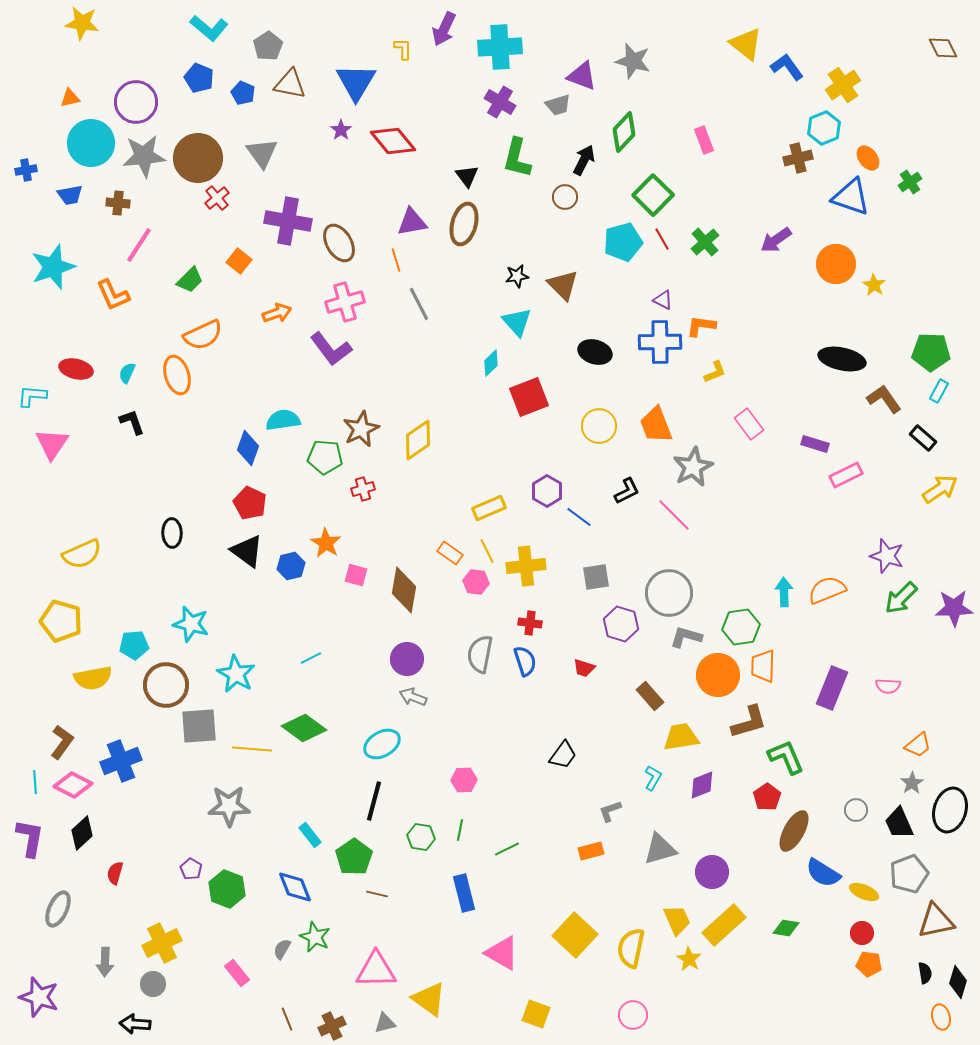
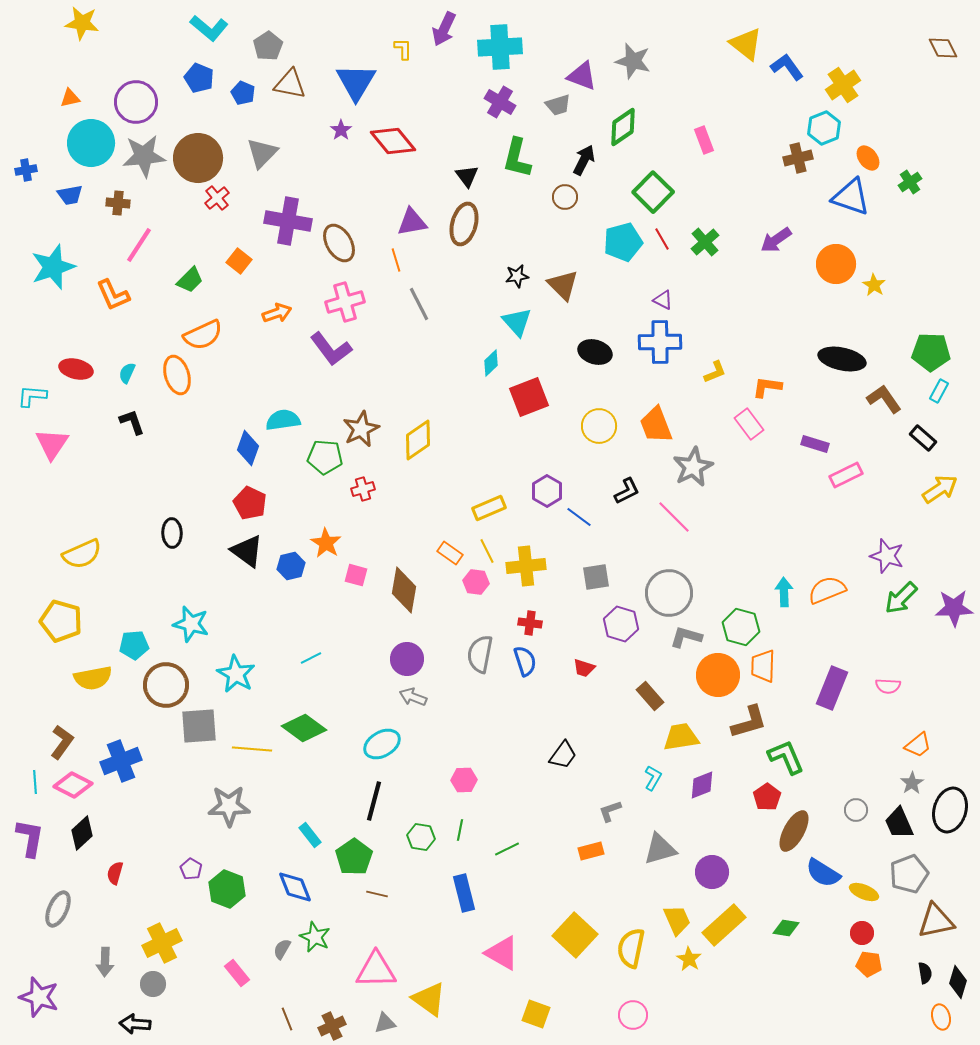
green diamond at (624, 132): moved 1 px left, 5 px up; rotated 12 degrees clockwise
gray triangle at (262, 153): rotated 20 degrees clockwise
green square at (653, 195): moved 3 px up
orange L-shape at (701, 326): moved 66 px right, 61 px down
pink line at (674, 515): moved 2 px down
green hexagon at (741, 627): rotated 24 degrees clockwise
